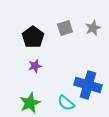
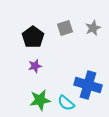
green star: moved 10 px right, 3 px up; rotated 15 degrees clockwise
